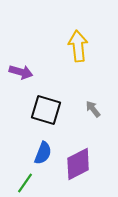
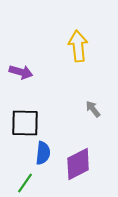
black square: moved 21 px left, 13 px down; rotated 16 degrees counterclockwise
blue semicircle: rotated 15 degrees counterclockwise
